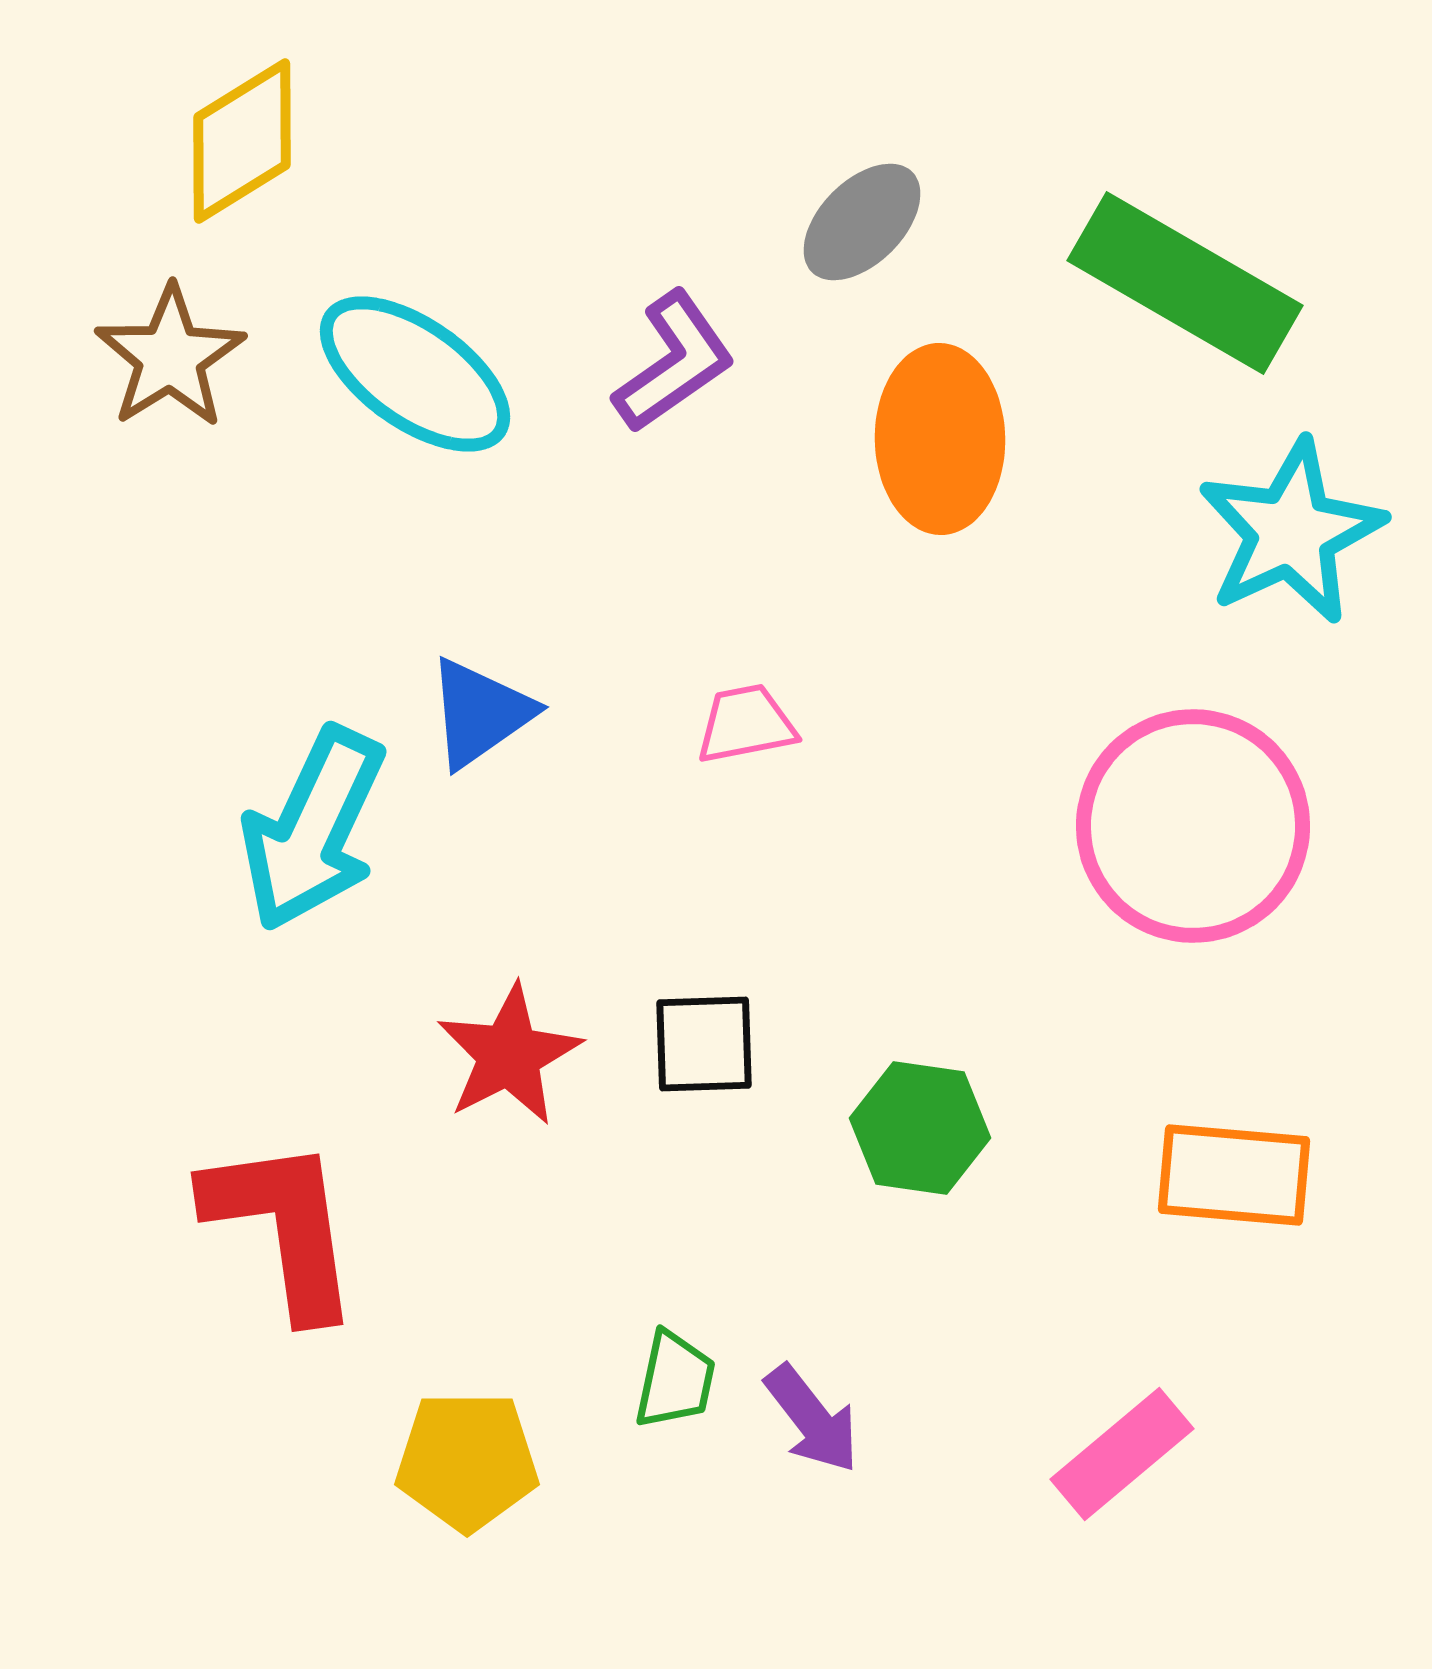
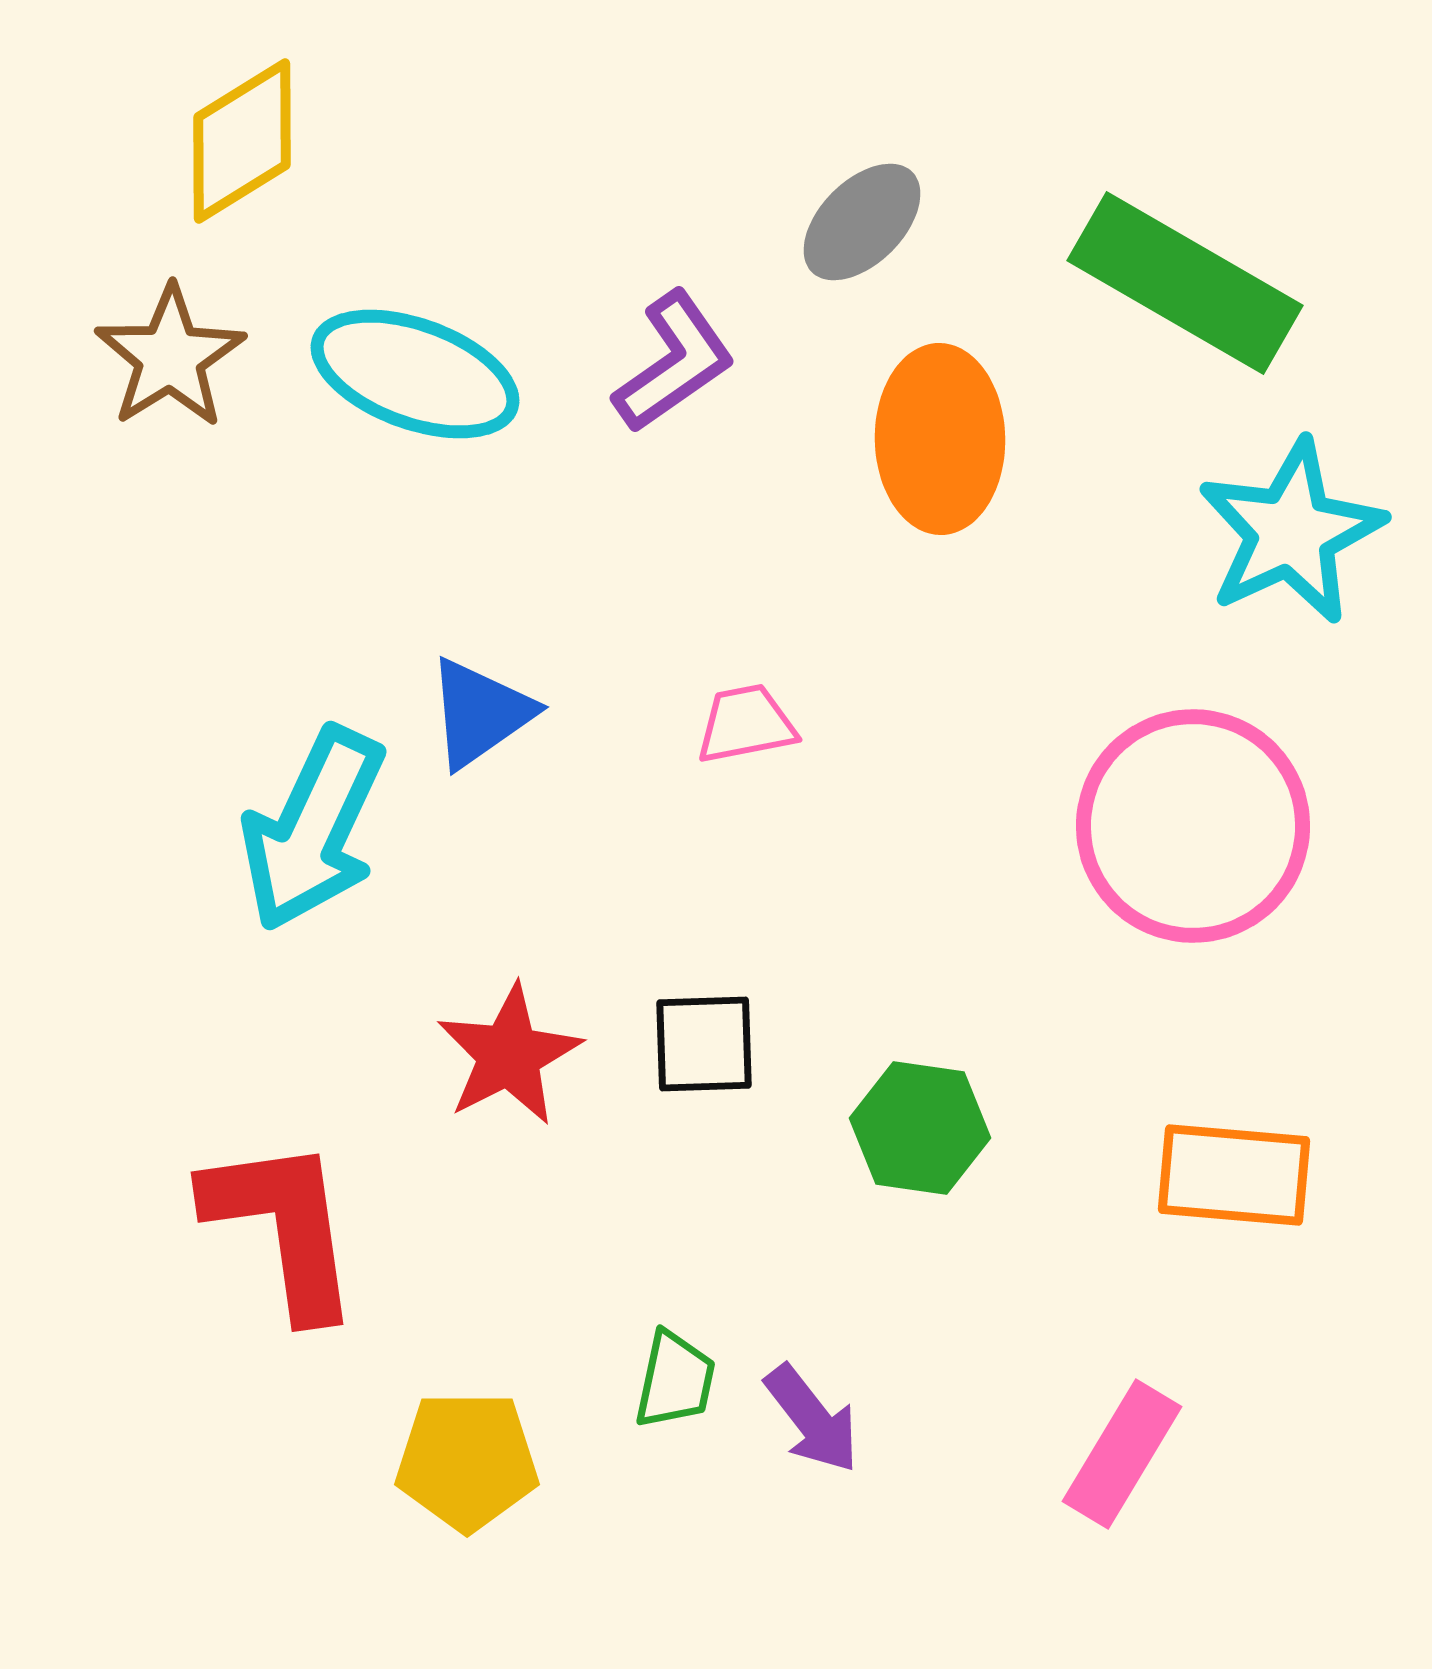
cyan ellipse: rotated 15 degrees counterclockwise
pink rectangle: rotated 19 degrees counterclockwise
